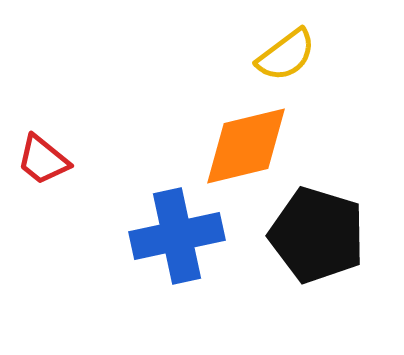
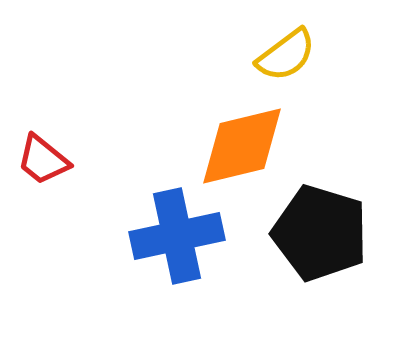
orange diamond: moved 4 px left
black pentagon: moved 3 px right, 2 px up
